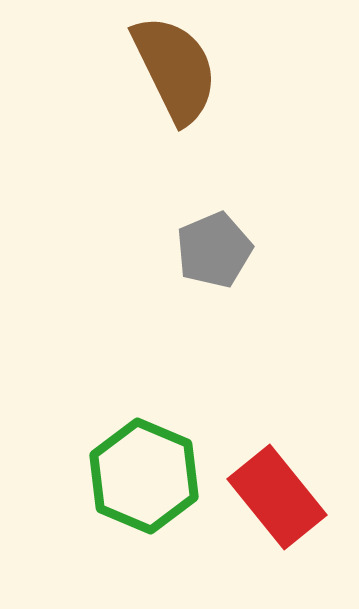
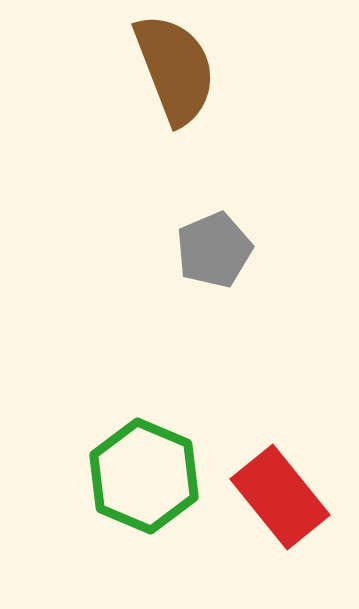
brown semicircle: rotated 5 degrees clockwise
red rectangle: moved 3 px right
